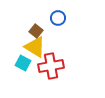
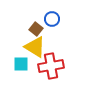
blue circle: moved 6 px left, 1 px down
brown square: moved 2 px up
cyan square: moved 2 px left, 1 px down; rotated 28 degrees counterclockwise
